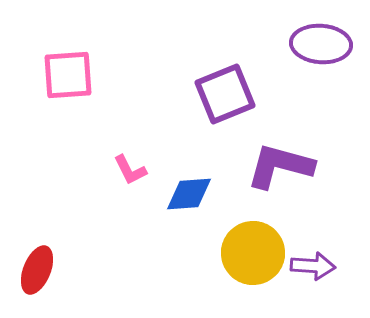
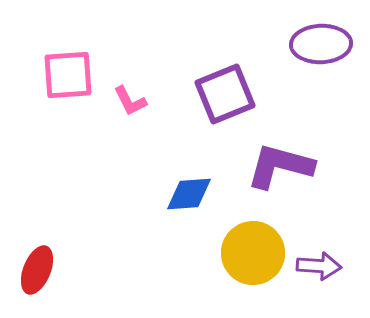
purple ellipse: rotated 6 degrees counterclockwise
pink L-shape: moved 69 px up
purple arrow: moved 6 px right
